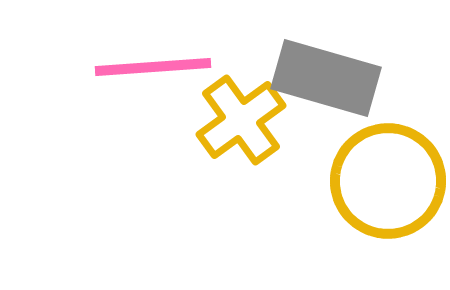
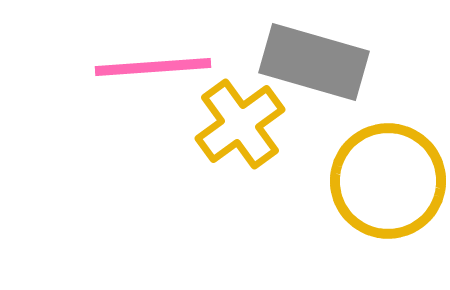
gray rectangle: moved 12 px left, 16 px up
yellow cross: moved 1 px left, 4 px down
